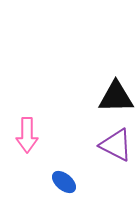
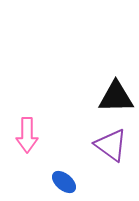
purple triangle: moved 5 px left; rotated 9 degrees clockwise
